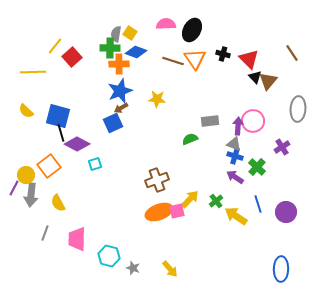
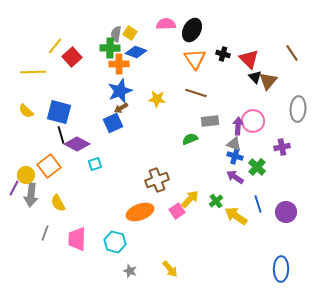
brown line at (173, 61): moved 23 px right, 32 px down
blue square at (58, 116): moved 1 px right, 4 px up
black line at (61, 133): moved 2 px down
purple cross at (282, 147): rotated 21 degrees clockwise
pink square at (177, 211): rotated 21 degrees counterclockwise
orange ellipse at (159, 212): moved 19 px left
cyan hexagon at (109, 256): moved 6 px right, 14 px up
gray star at (133, 268): moved 3 px left, 3 px down
